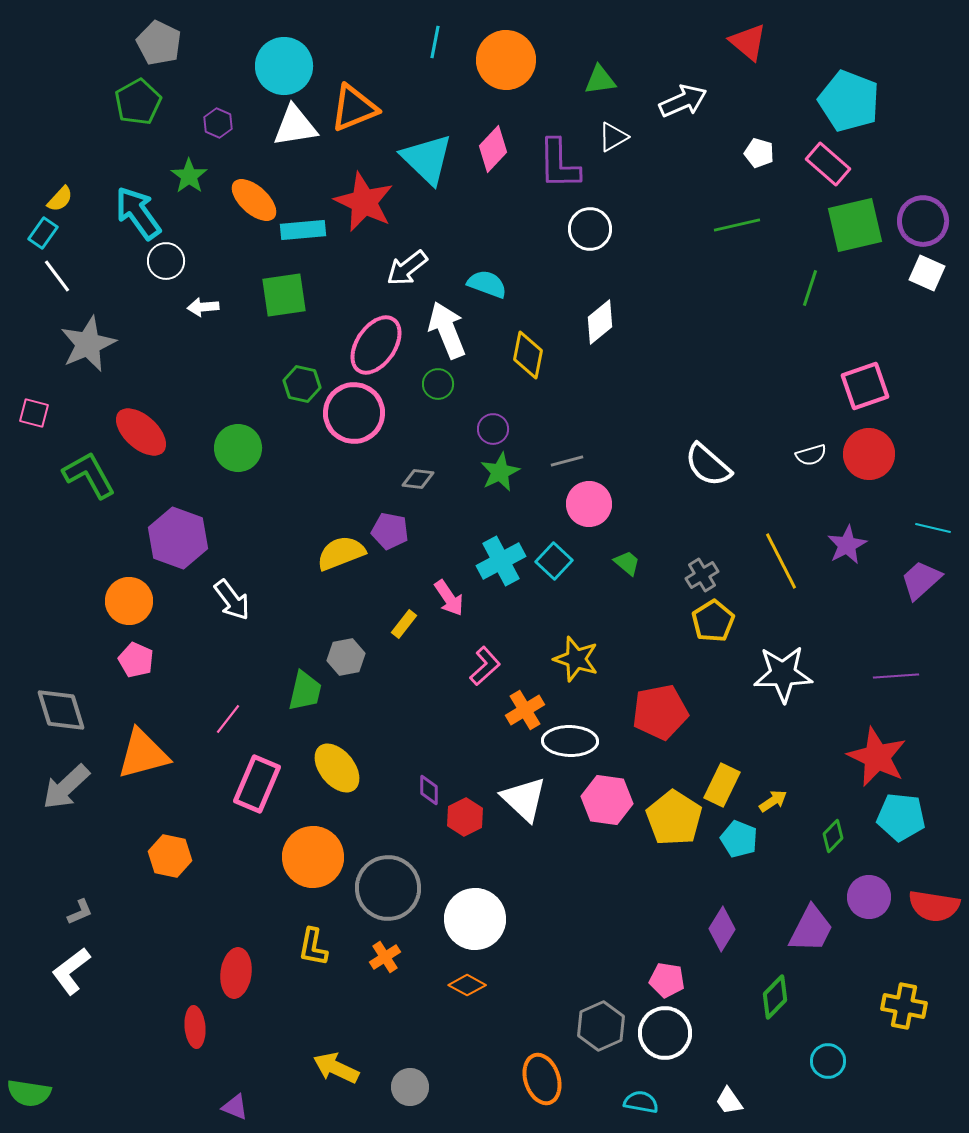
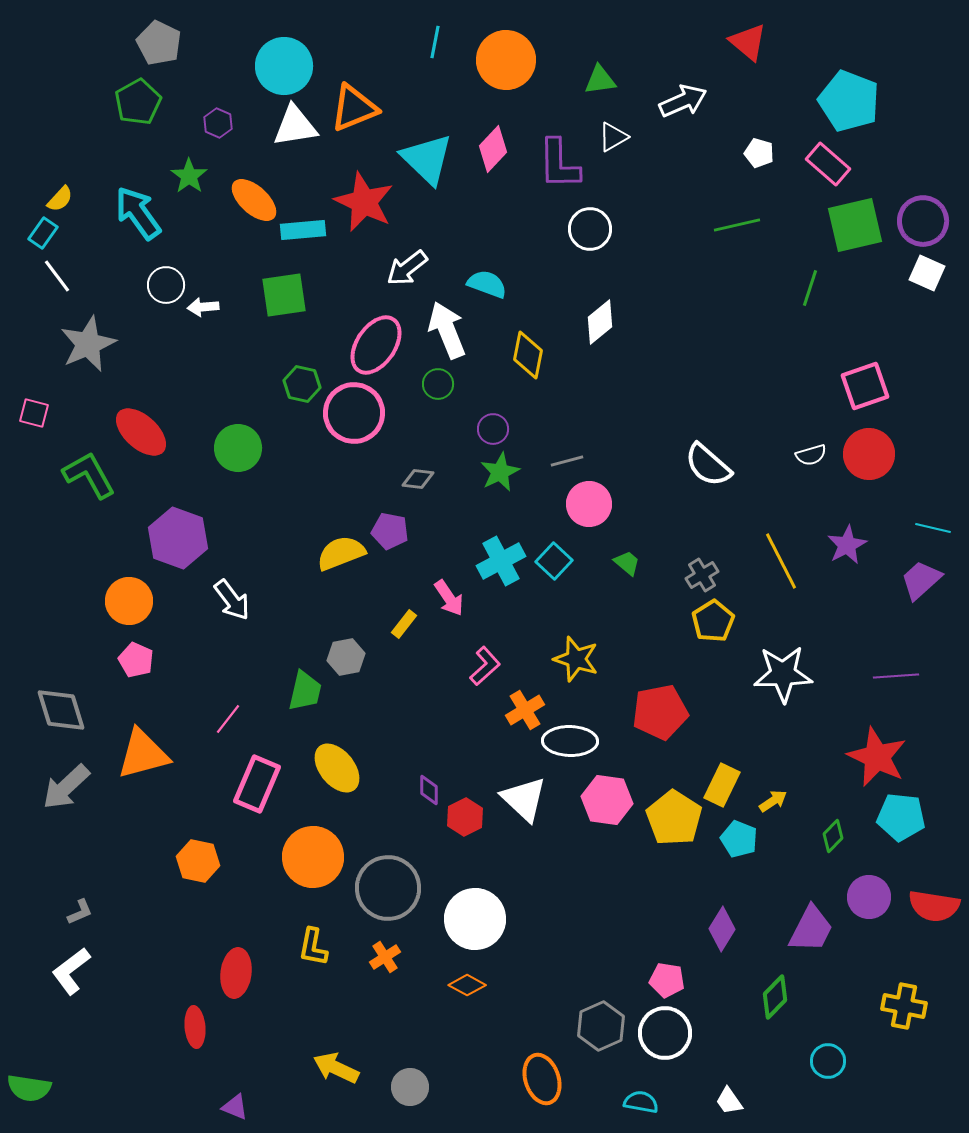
white circle at (166, 261): moved 24 px down
orange hexagon at (170, 856): moved 28 px right, 5 px down
green semicircle at (29, 1093): moved 5 px up
